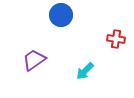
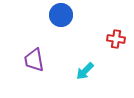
purple trapezoid: rotated 65 degrees counterclockwise
